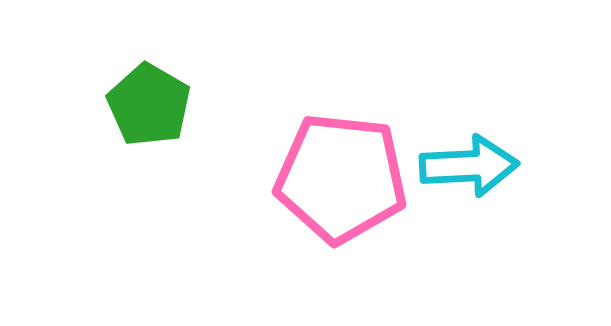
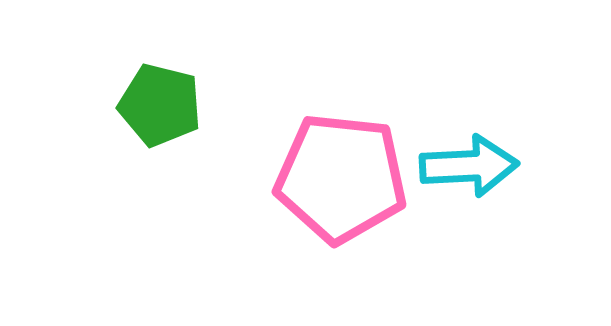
green pentagon: moved 11 px right; rotated 16 degrees counterclockwise
